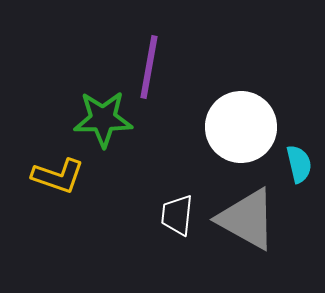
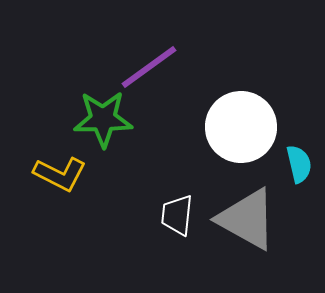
purple line: rotated 44 degrees clockwise
yellow L-shape: moved 2 px right, 2 px up; rotated 8 degrees clockwise
